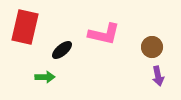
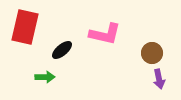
pink L-shape: moved 1 px right
brown circle: moved 6 px down
purple arrow: moved 1 px right, 3 px down
